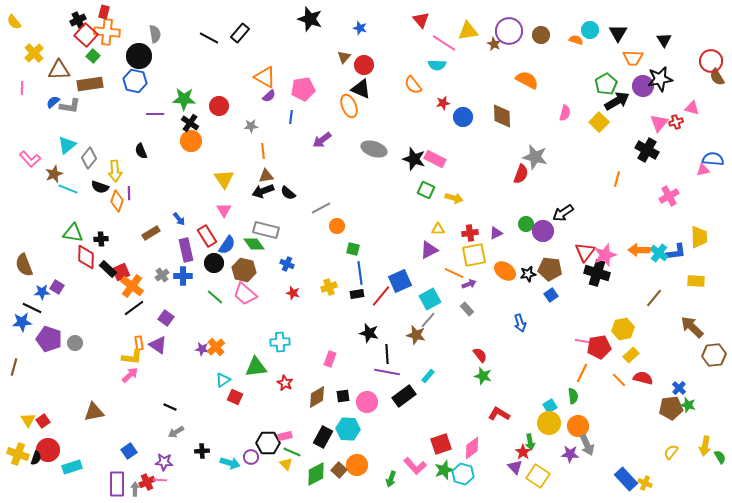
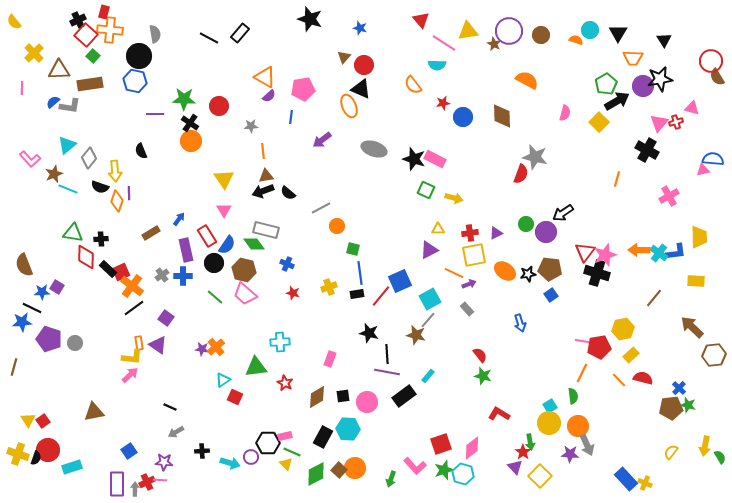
orange cross at (107, 32): moved 3 px right, 2 px up
blue arrow at (179, 219): rotated 104 degrees counterclockwise
purple circle at (543, 231): moved 3 px right, 1 px down
orange circle at (357, 465): moved 2 px left, 3 px down
yellow square at (538, 476): moved 2 px right; rotated 10 degrees clockwise
